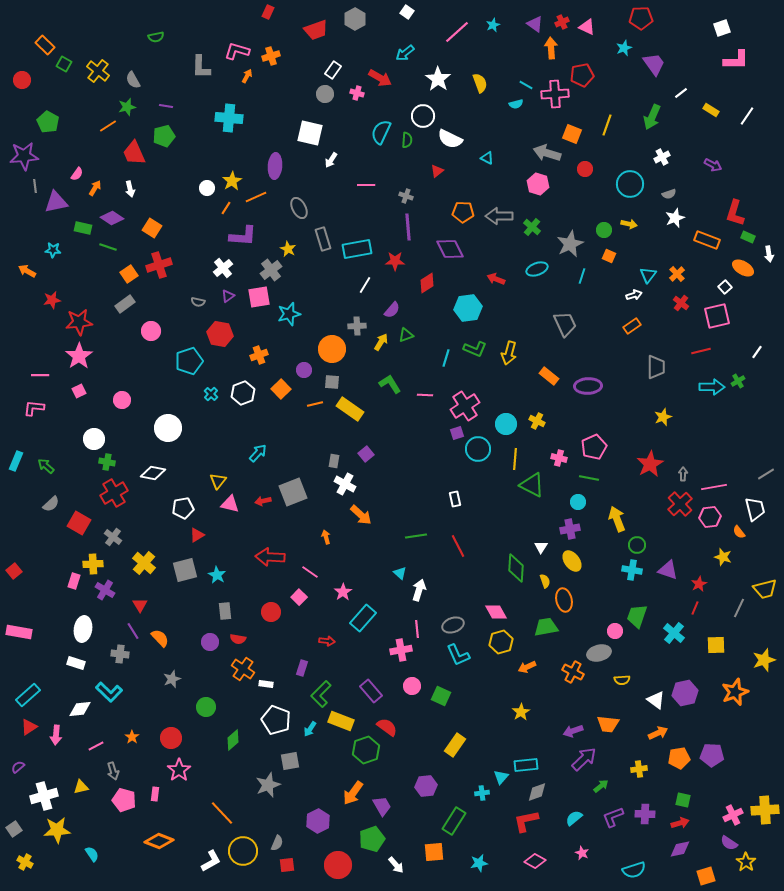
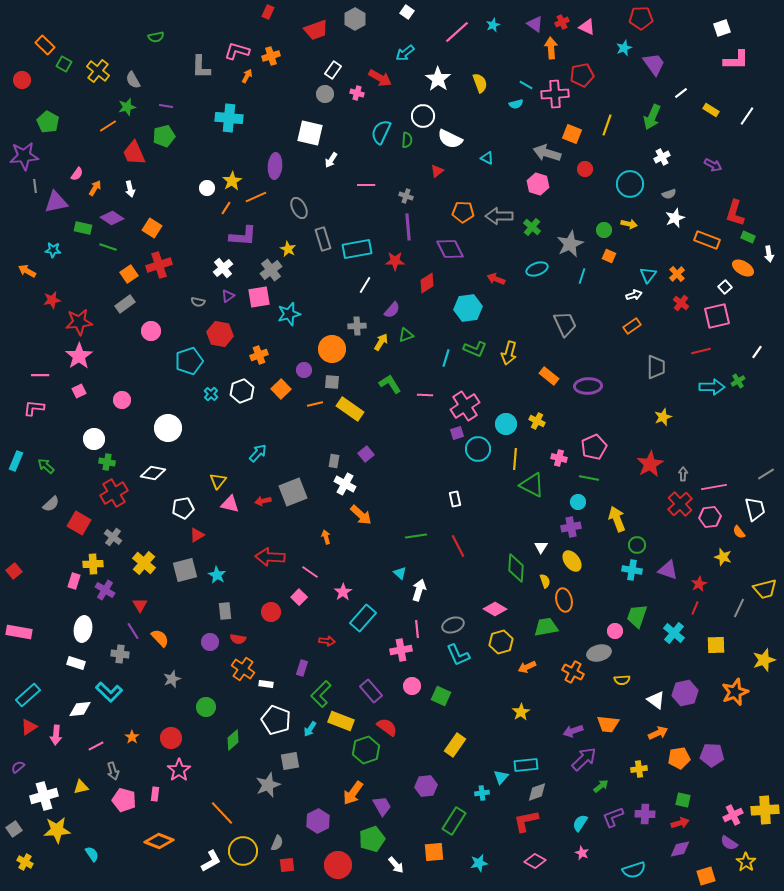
white hexagon at (243, 393): moved 1 px left, 2 px up
purple cross at (570, 529): moved 1 px right, 2 px up
pink diamond at (496, 612): moved 1 px left, 3 px up; rotated 30 degrees counterclockwise
cyan semicircle at (574, 818): moved 6 px right, 5 px down; rotated 18 degrees counterclockwise
